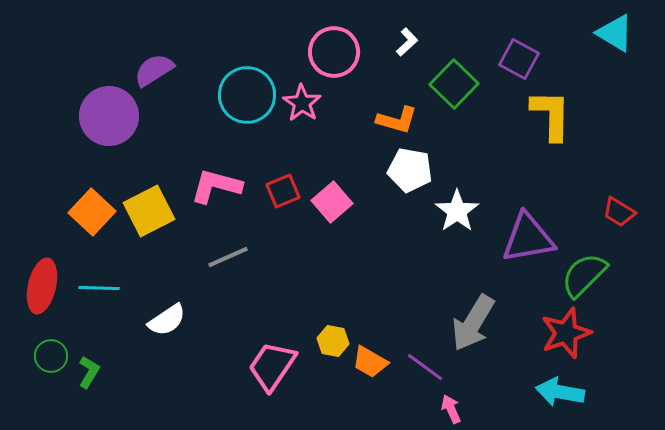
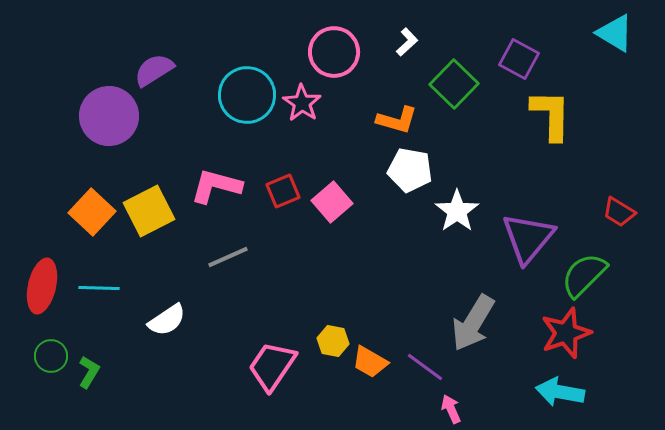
purple triangle: rotated 40 degrees counterclockwise
